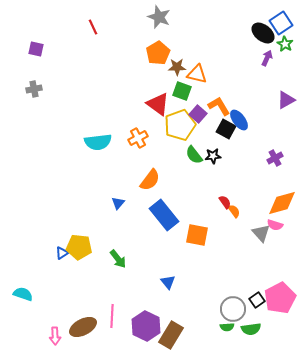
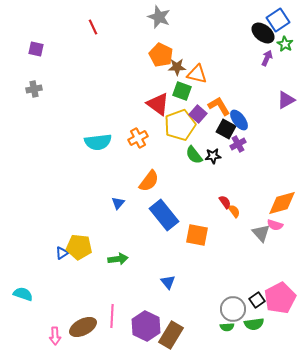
blue square at (281, 23): moved 3 px left, 3 px up
orange pentagon at (158, 53): moved 3 px right, 2 px down; rotated 15 degrees counterclockwise
purple cross at (275, 158): moved 37 px left, 14 px up
orange semicircle at (150, 180): moved 1 px left, 1 px down
green arrow at (118, 259): rotated 60 degrees counterclockwise
green semicircle at (251, 329): moved 3 px right, 5 px up
